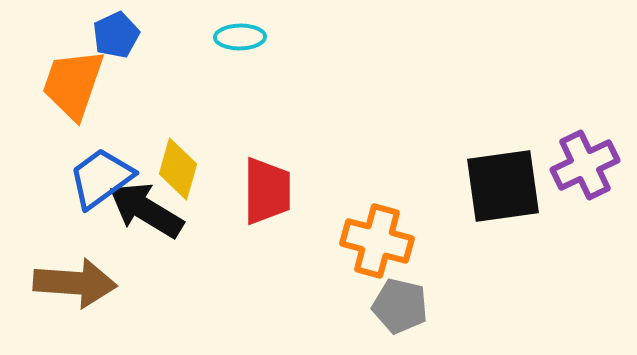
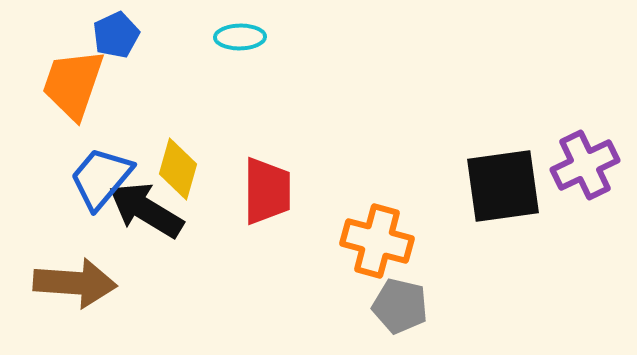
blue trapezoid: rotated 14 degrees counterclockwise
